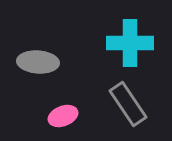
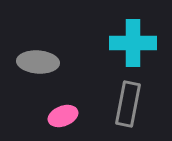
cyan cross: moved 3 px right
gray rectangle: rotated 45 degrees clockwise
